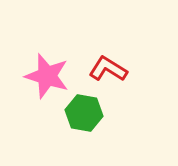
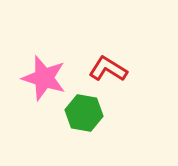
pink star: moved 3 px left, 2 px down
